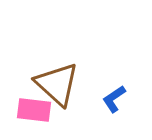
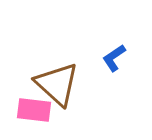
blue L-shape: moved 41 px up
